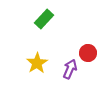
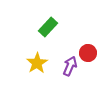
green rectangle: moved 4 px right, 8 px down
purple arrow: moved 3 px up
